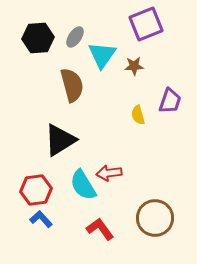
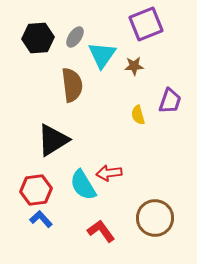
brown semicircle: rotated 8 degrees clockwise
black triangle: moved 7 px left
red L-shape: moved 1 px right, 2 px down
